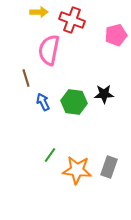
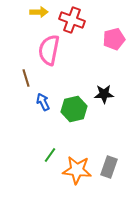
pink pentagon: moved 2 px left, 4 px down
green hexagon: moved 7 px down; rotated 20 degrees counterclockwise
